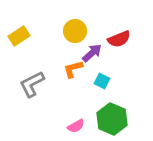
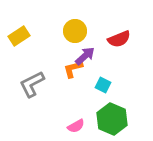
purple arrow: moved 7 px left, 3 px down
cyan square: moved 1 px right, 4 px down
